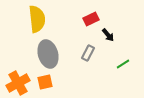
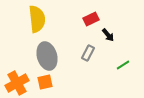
gray ellipse: moved 1 px left, 2 px down
green line: moved 1 px down
orange cross: moved 1 px left
